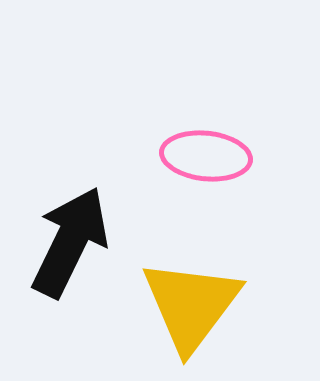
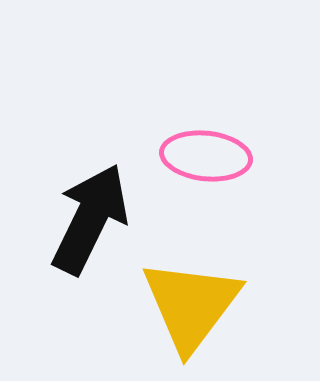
black arrow: moved 20 px right, 23 px up
